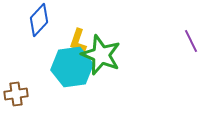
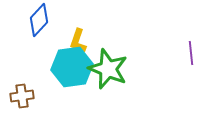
purple line: moved 12 px down; rotated 20 degrees clockwise
green star: moved 7 px right, 14 px down
brown cross: moved 6 px right, 2 px down
